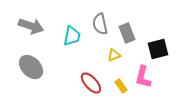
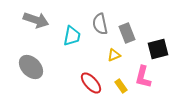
gray arrow: moved 5 px right, 6 px up
